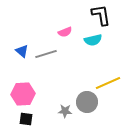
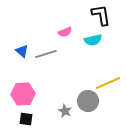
gray circle: moved 1 px right, 1 px up
gray star: rotated 24 degrees clockwise
